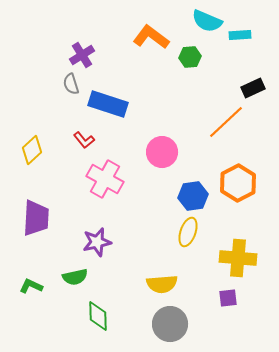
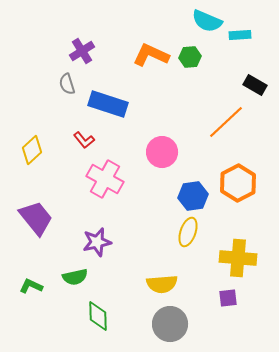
orange L-shape: moved 18 px down; rotated 12 degrees counterclockwise
purple cross: moved 4 px up
gray semicircle: moved 4 px left
black rectangle: moved 2 px right, 3 px up; rotated 55 degrees clockwise
purple trapezoid: rotated 42 degrees counterclockwise
